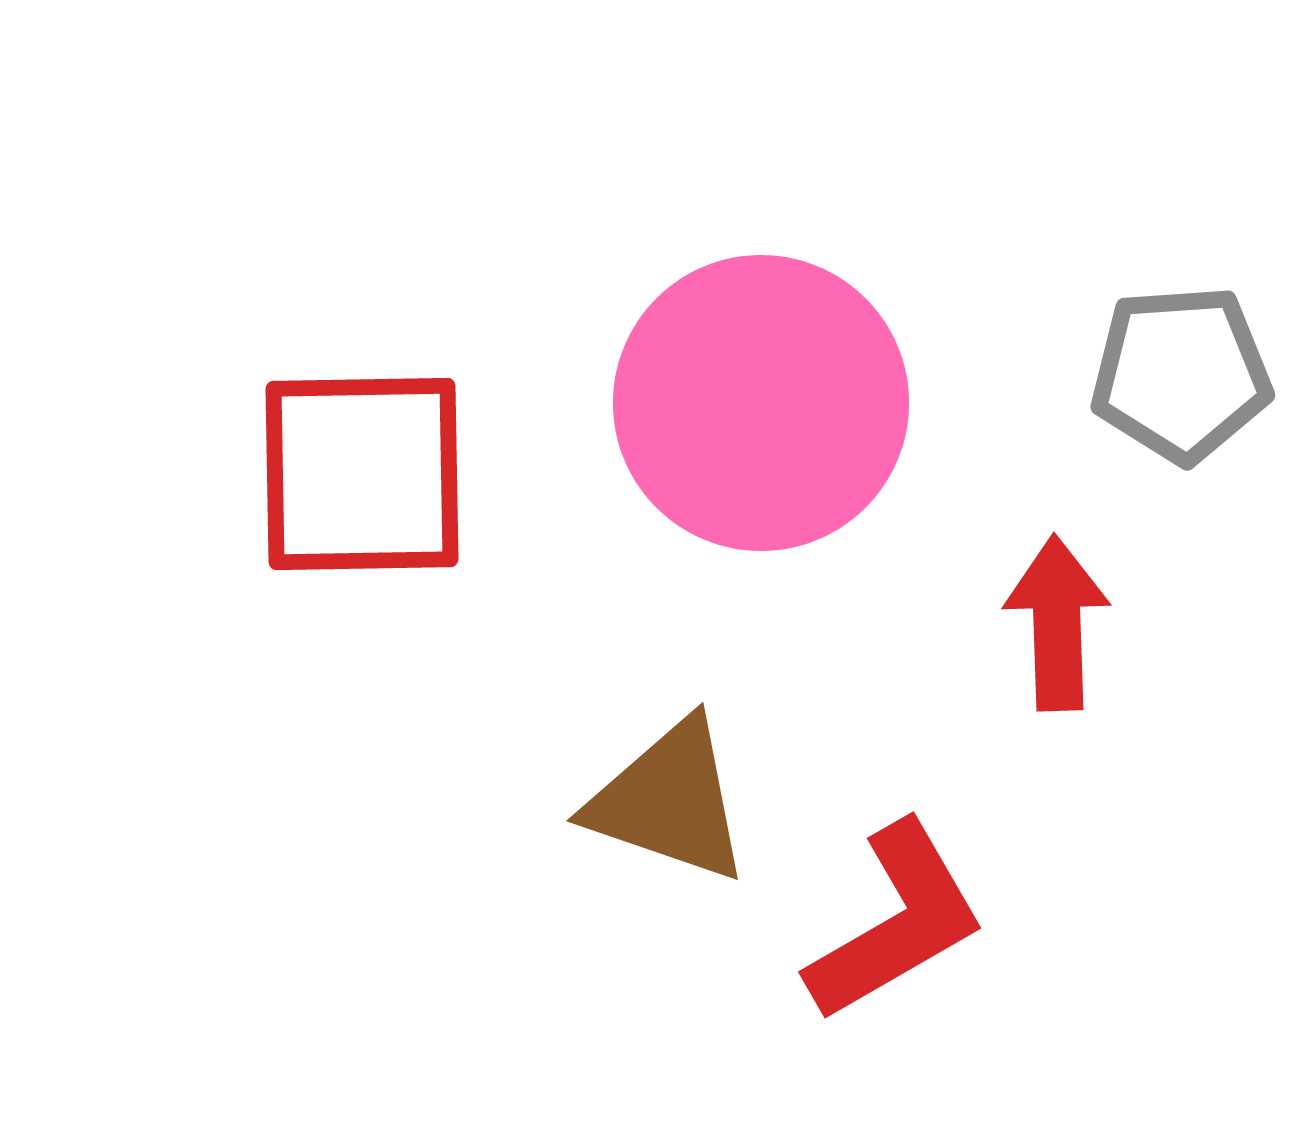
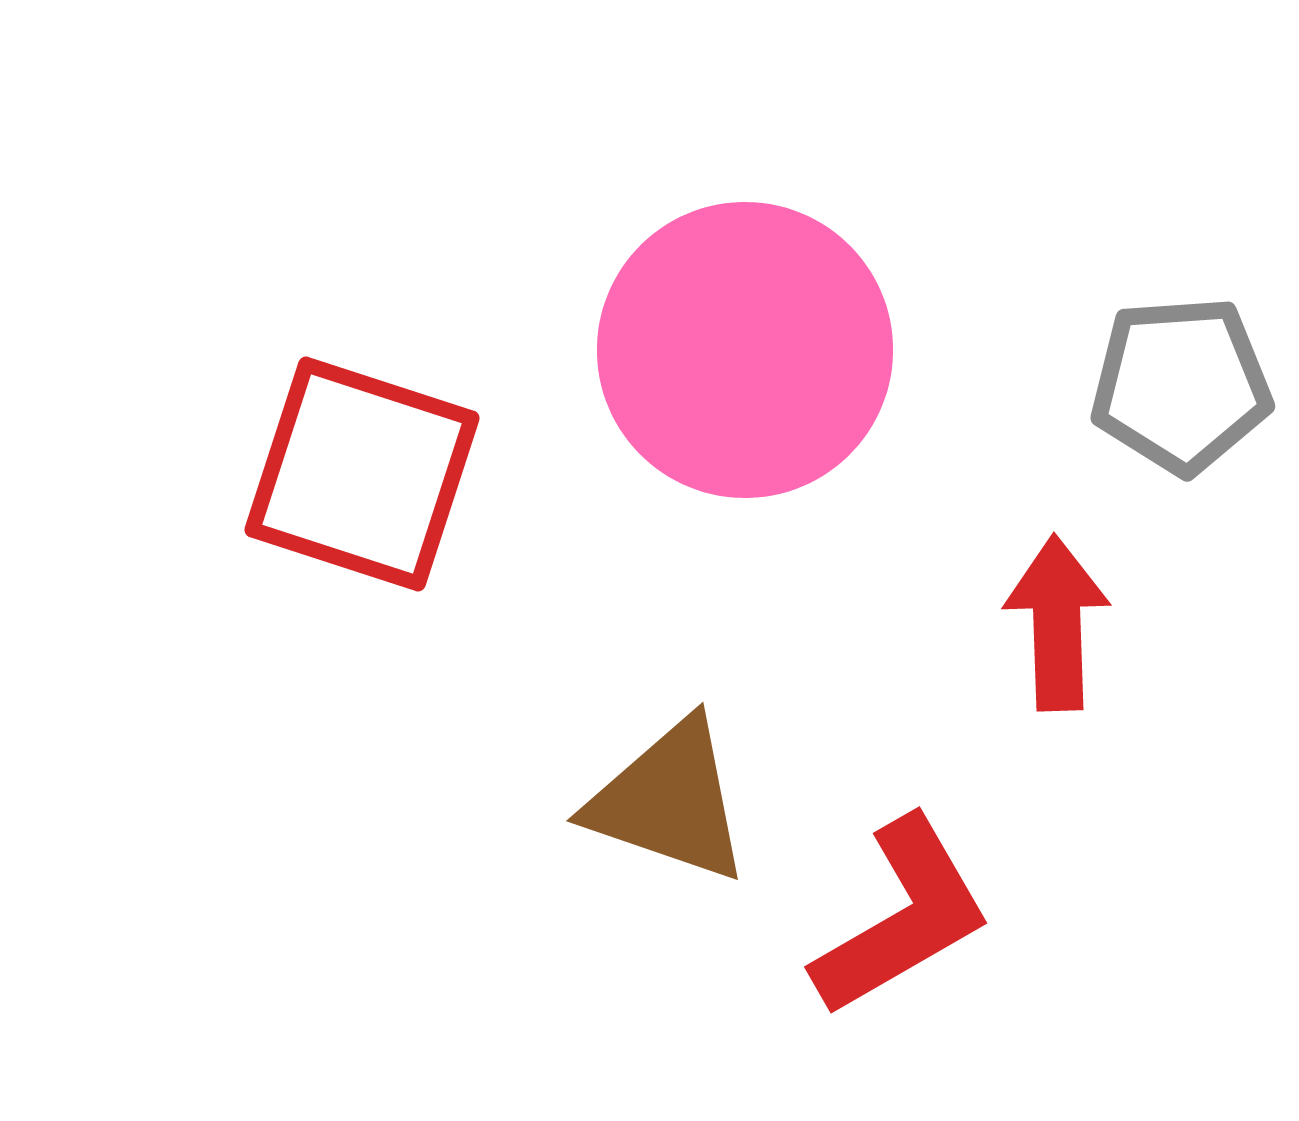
gray pentagon: moved 11 px down
pink circle: moved 16 px left, 53 px up
red square: rotated 19 degrees clockwise
red L-shape: moved 6 px right, 5 px up
